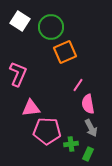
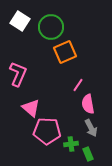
pink triangle: rotated 48 degrees clockwise
green rectangle: rotated 48 degrees counterclockwise
